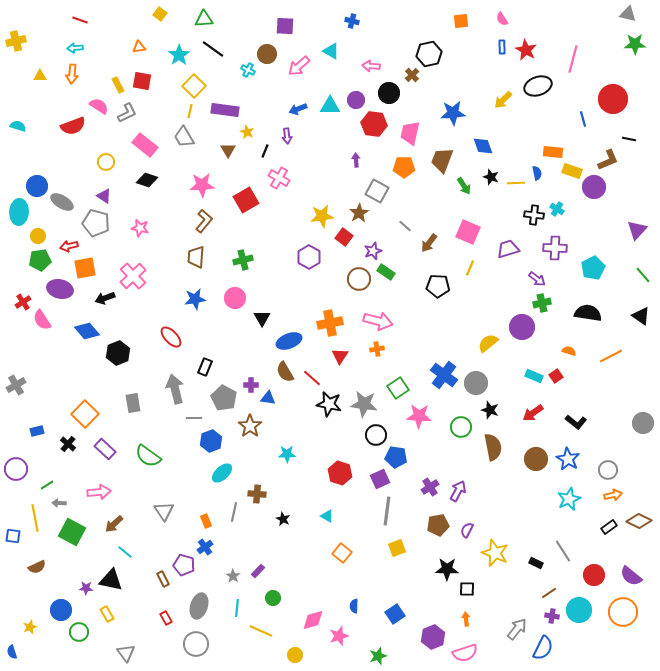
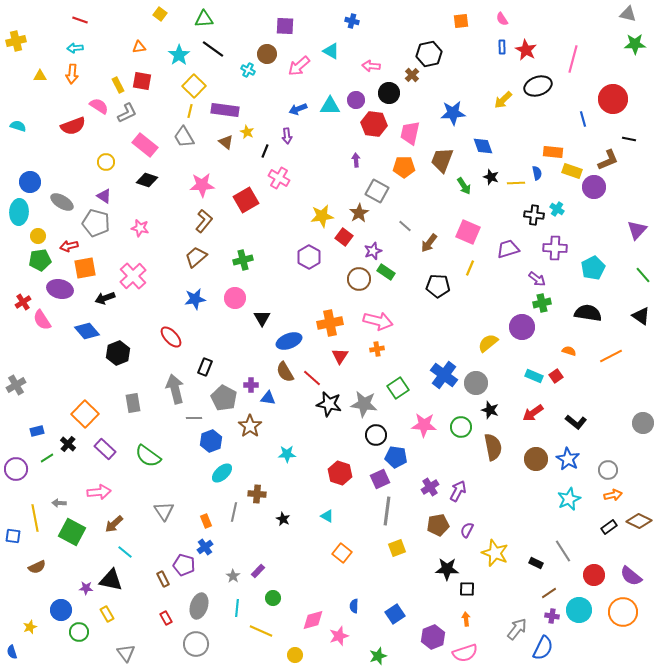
brown triangle at (228, 150): moved 2 px left, 8 px up; rotated 21 degrees counterclockwise
blue circle at (37, 186): moved 7 px left, 4 px up
brown trapezoid at (196, 257): rotated 45 degrees clockwise
pink star at (419, 416): moved 5 px right, 9 px down
green line at (47, 485): moved 27 px up
